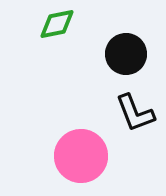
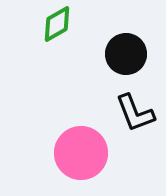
green diamond: rotated 18 degrees counterclockwise
pink circle: moved 3 px up
